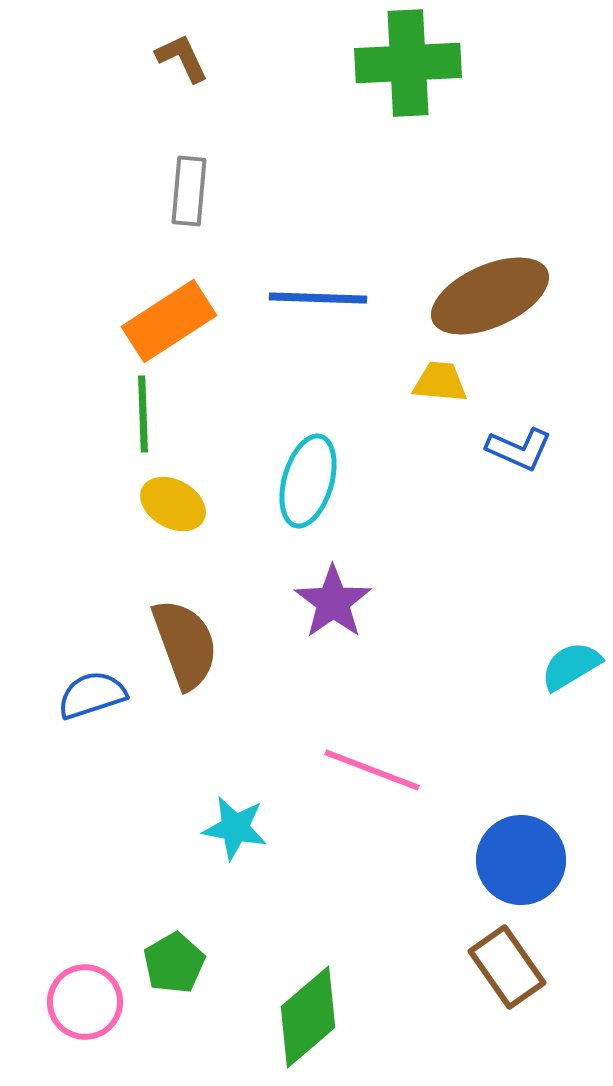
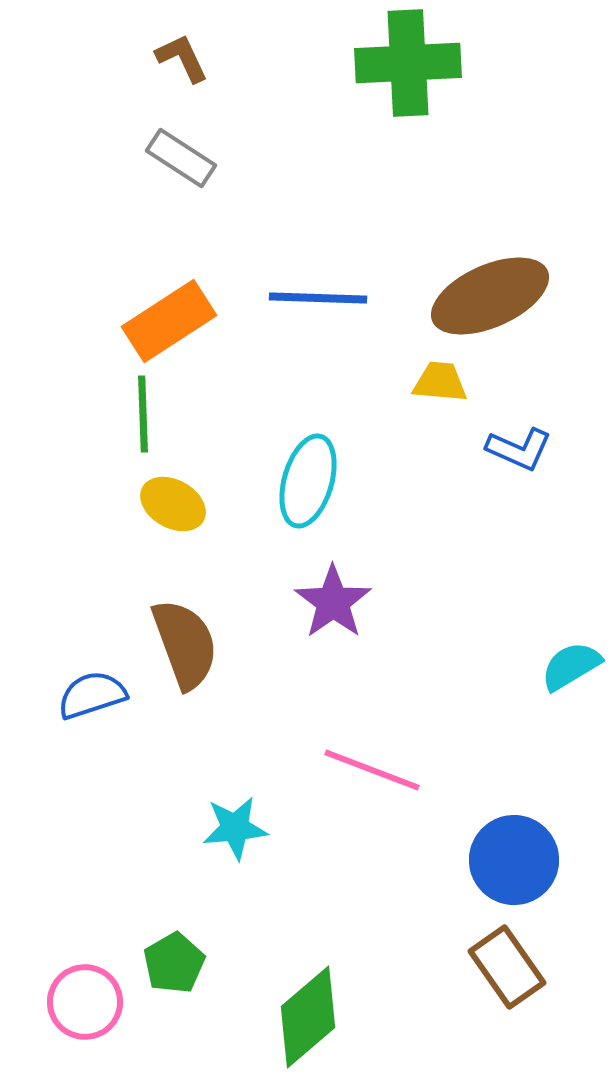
gray rectangle: moved 8 px left, 33 px up; rotated 62 degrees counterclockwise
cyan star: rotated 16 degrees counterclockwise
blue circle: moved 7 px left
